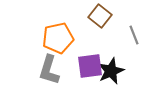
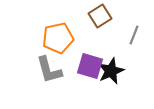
brown square: rotated 20 degrees clockwise
gray line: rotated 42 degrees clockwise
purple square: rotated 24 degrees clockwise
gray L-shape: rotated 32 degrees counterclockwise
